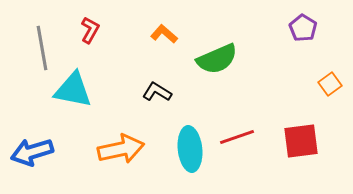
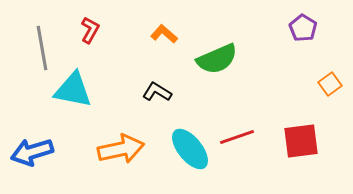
cyan ellipse: rotated 33 degrees counterclockwise
